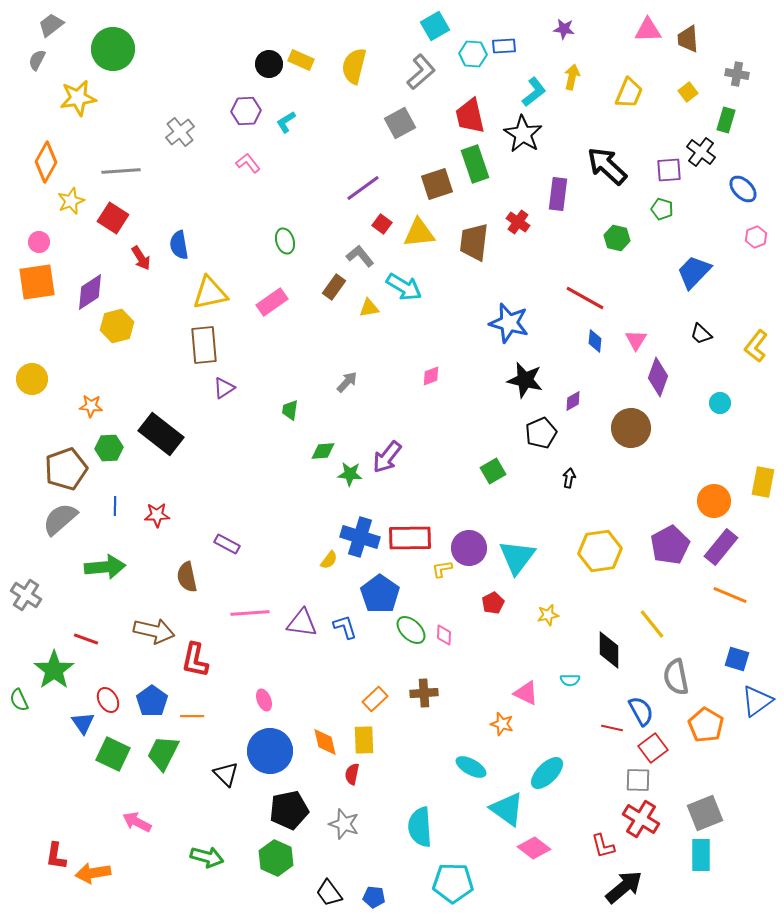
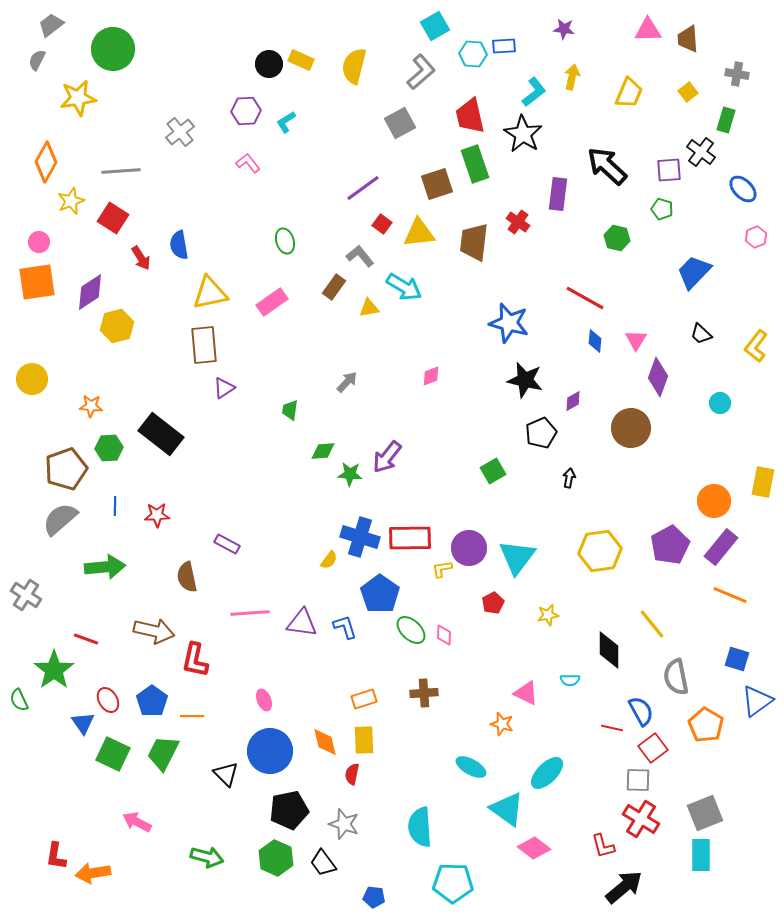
orange rectangle at (375, 699): moved 11 px left; rotated 25 degrees clockwise
black trapezoid at (329, 893): moved 6 px left, 30 px up
